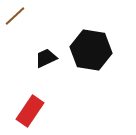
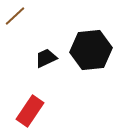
black hexagon: rotated 15 degrees counterclockwise
